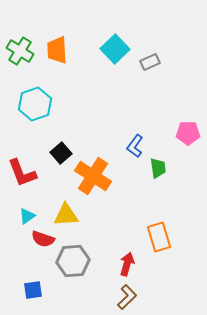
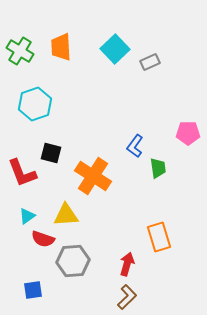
orange trapezoid: moved 4 px right, 3 px up
black square: moved 10 px left; rotated 35 degrees counterclockwise
